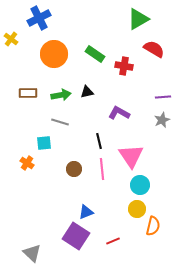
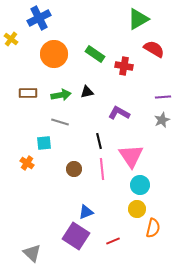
orange semicircle: moved 2 px down
